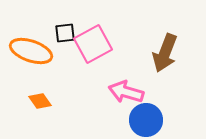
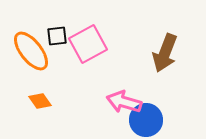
black square: moved 8 px left, 3 px down
pink square: moved 5 px left
orange ellipse: rotated 33 degrees clockwise
pink arrow: moved 2 px left, 10 px down
